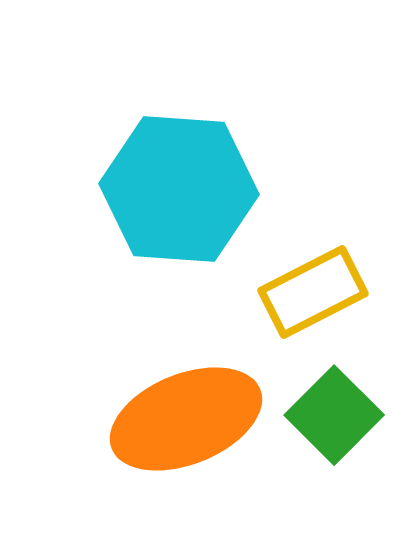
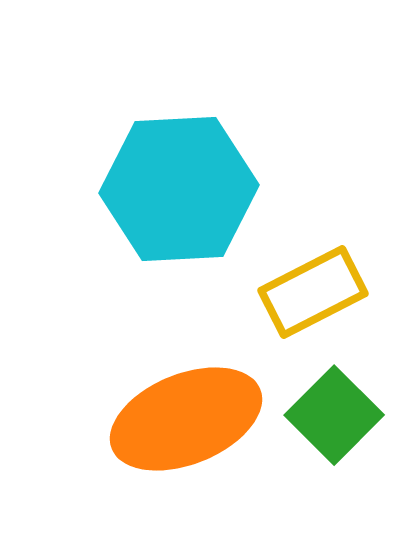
cyan hexagon: rotated 7 degrees counterclockwise
